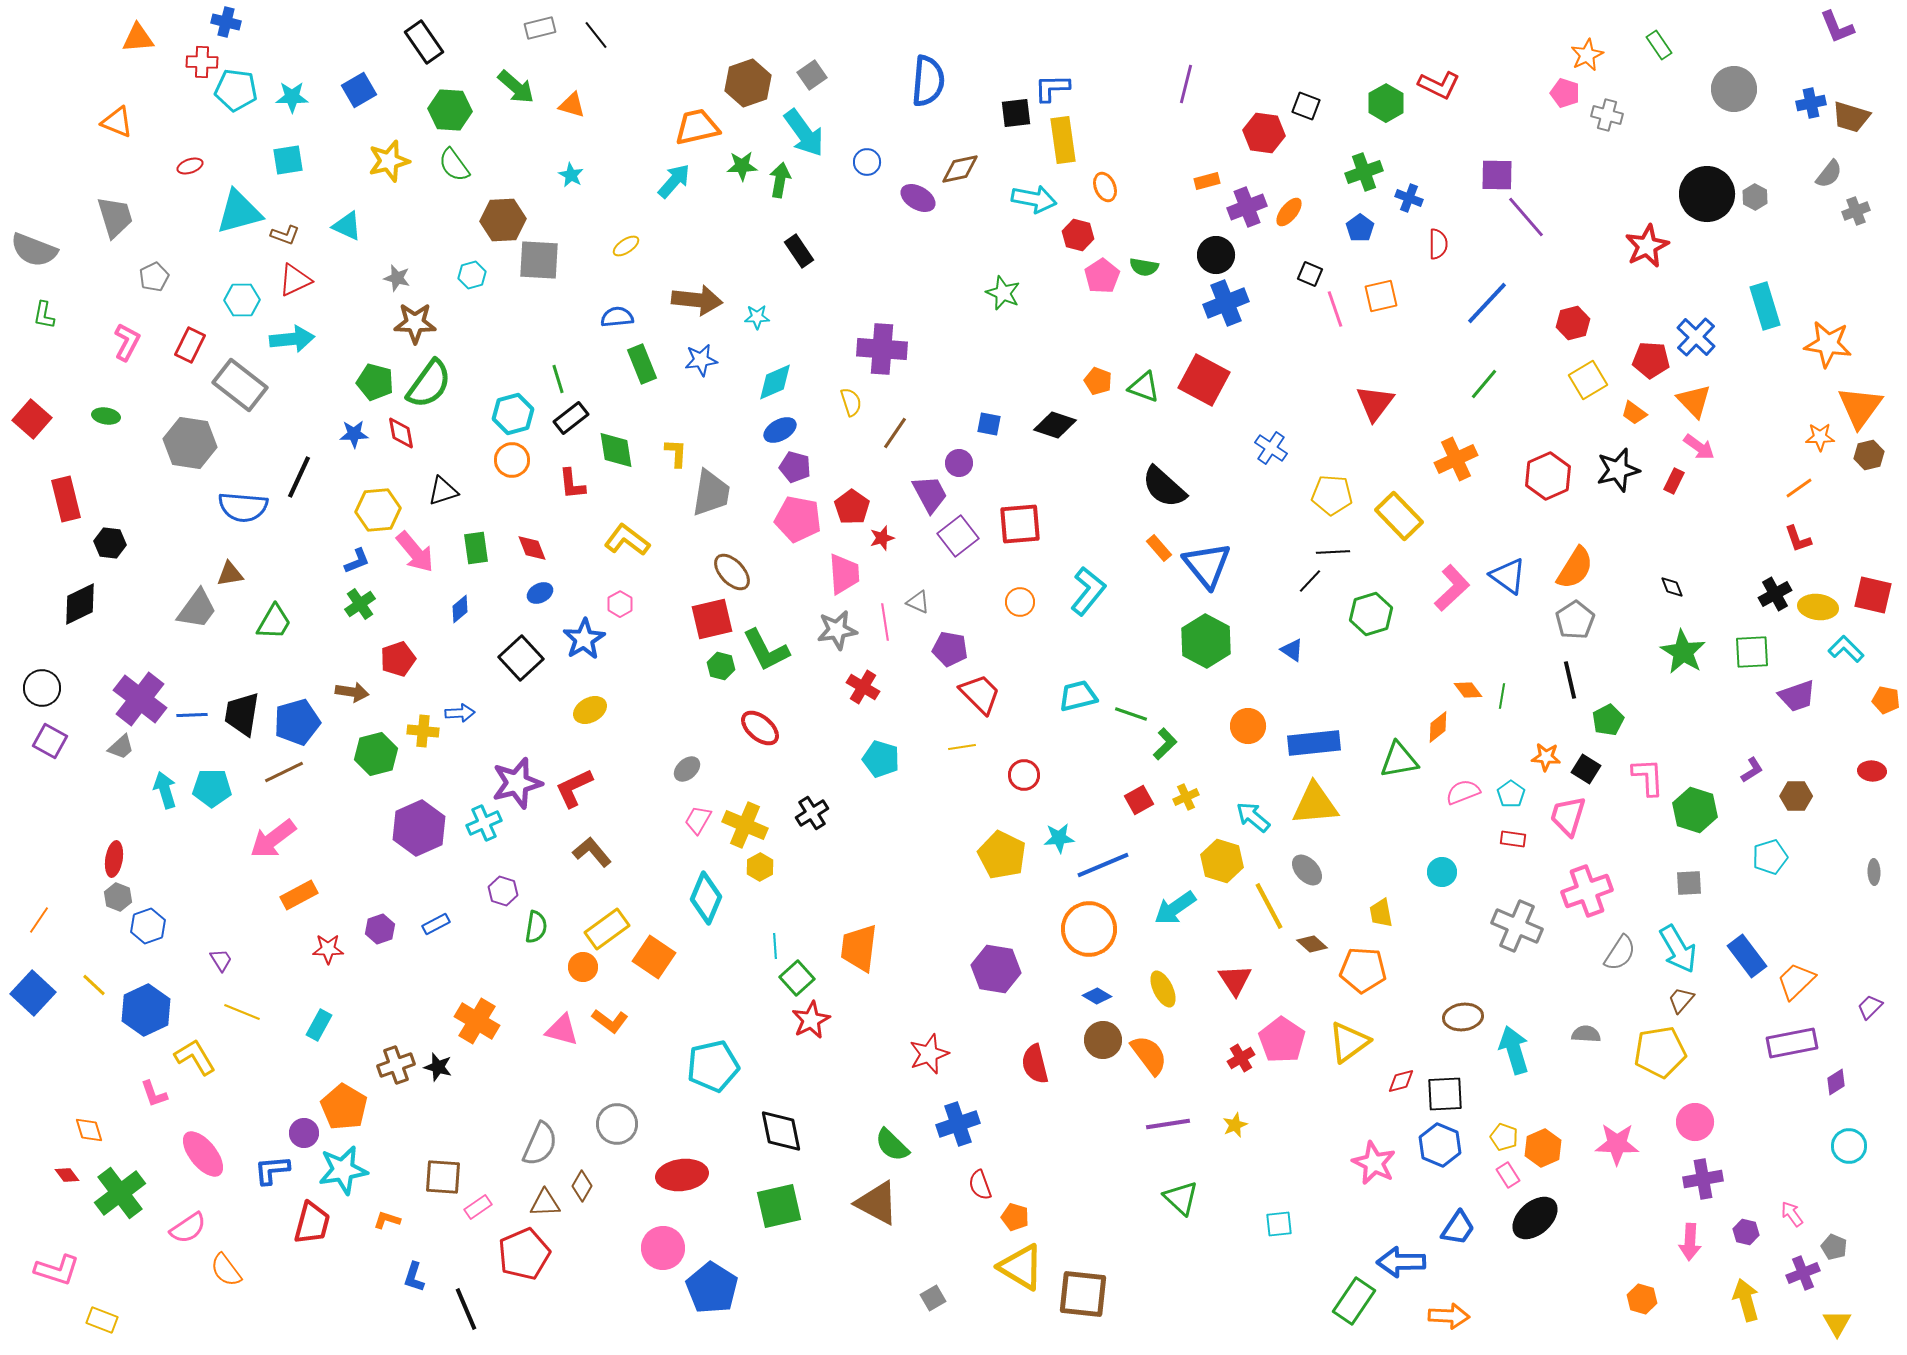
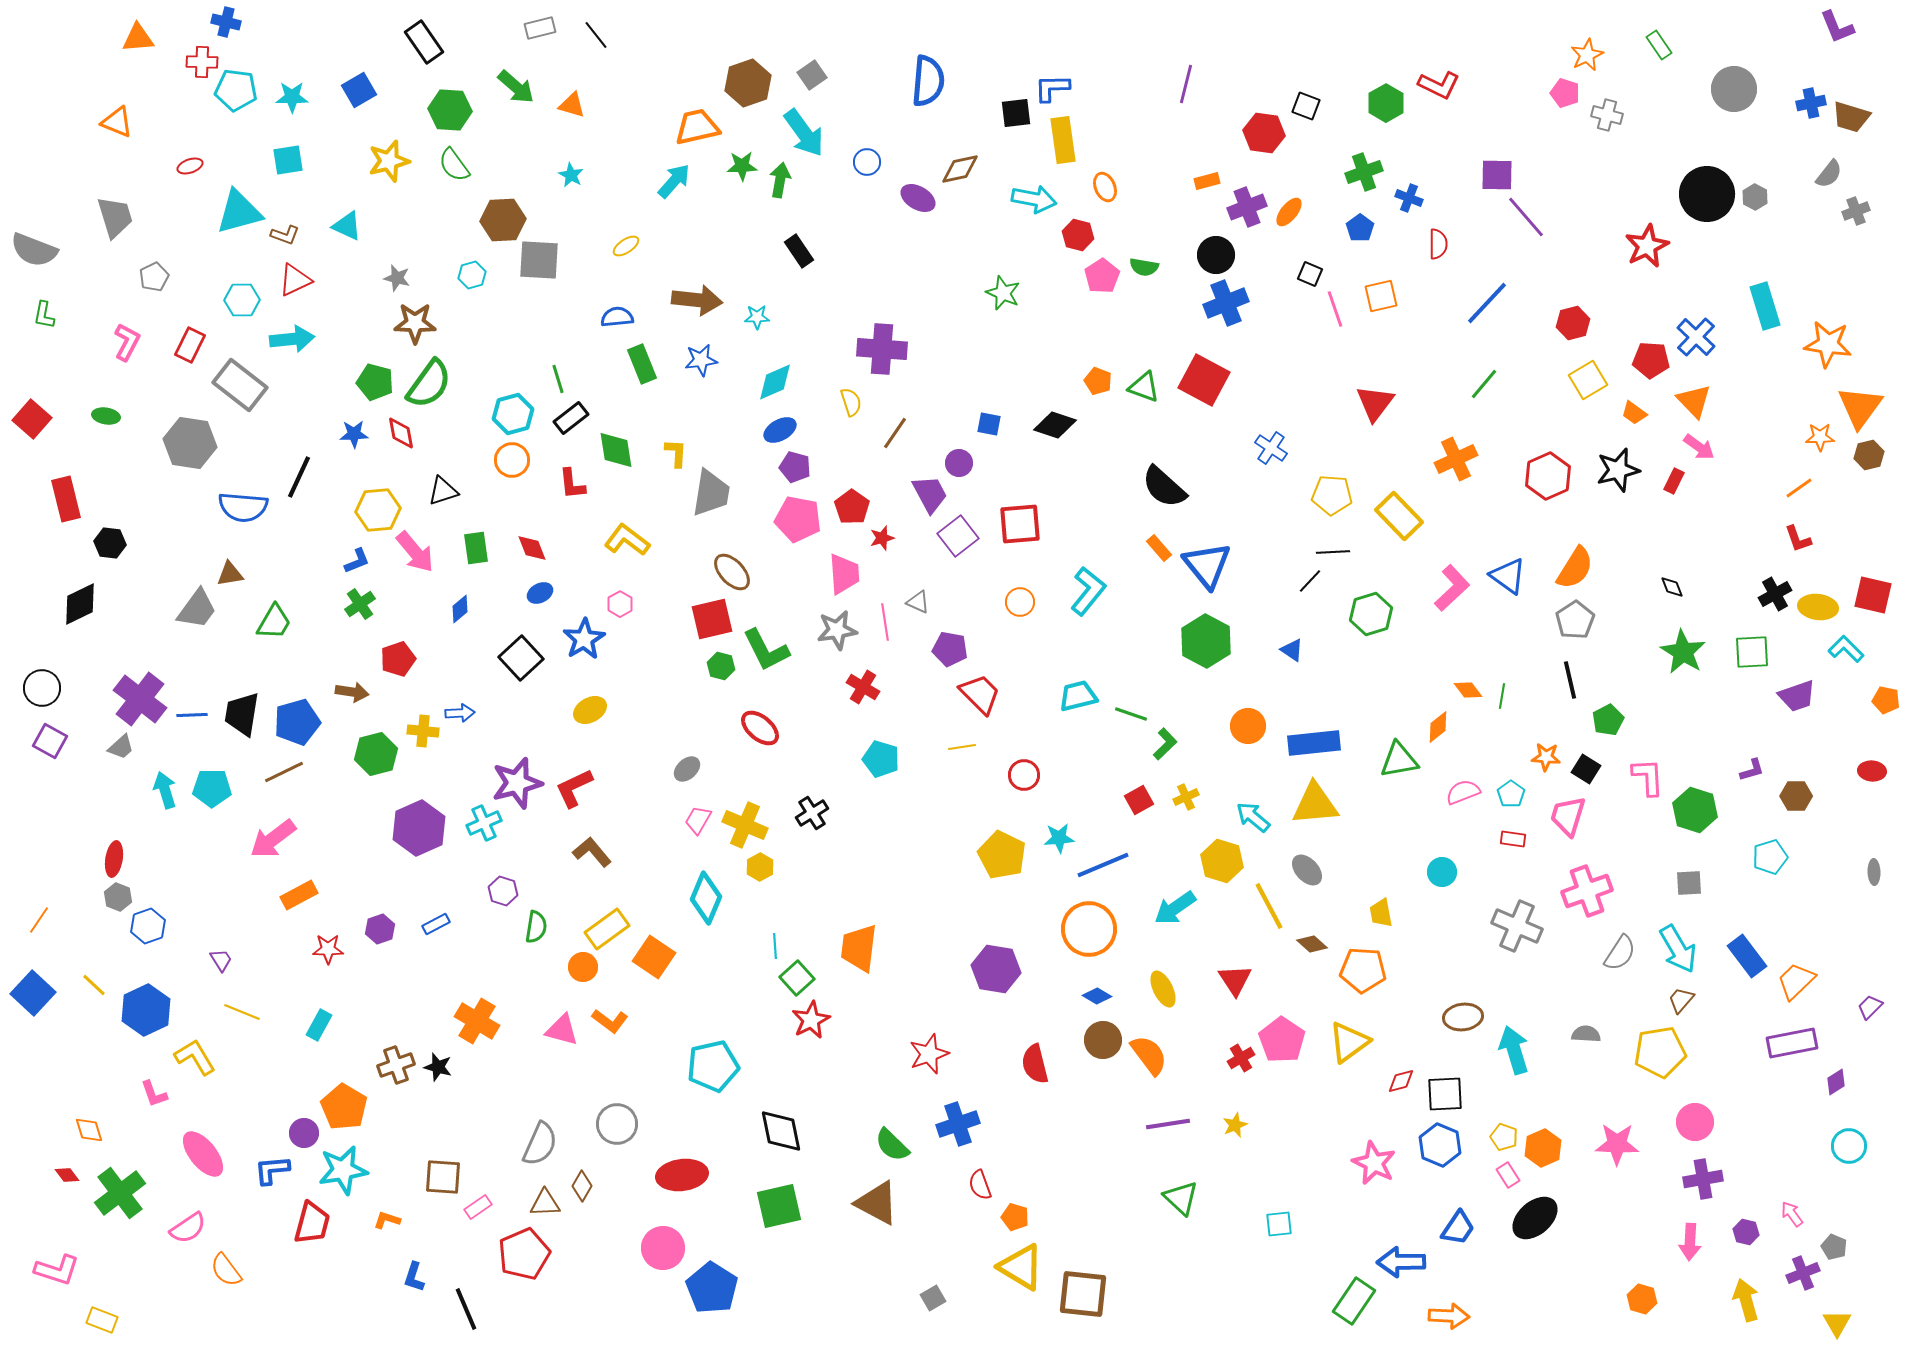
purple L-shape at (1752, 770): rotated 16 degrees clockwise
